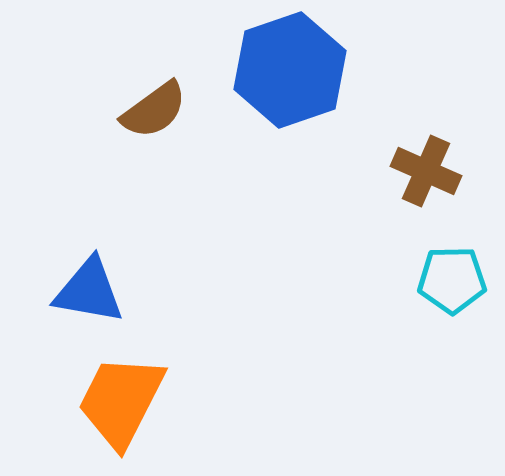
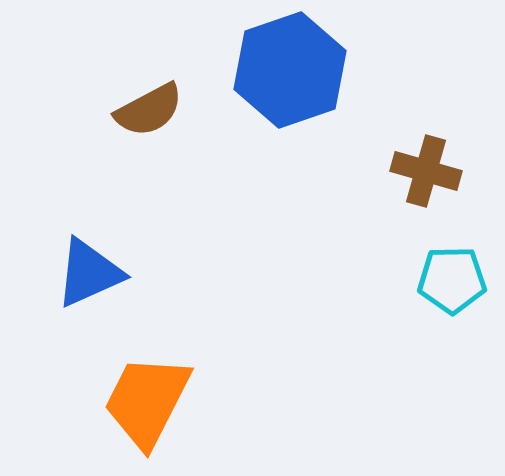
brown semicircle: moved 5 px left; rotated 8 degrees clockwise
brown cross: rotated 8 degrees counterclockwise
blue triangle: moved 18 px up; rotated 34 degrees counterclockwise
orange trapezoid: moved 26 px right
